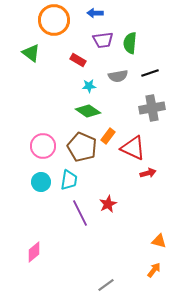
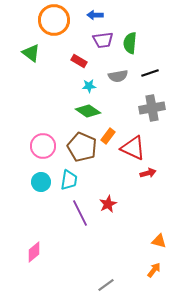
blue arrow: moved 2 px down
red rectangle: moved 1 px right, 1 px down
